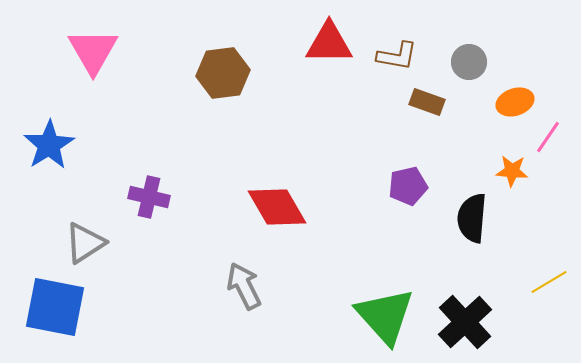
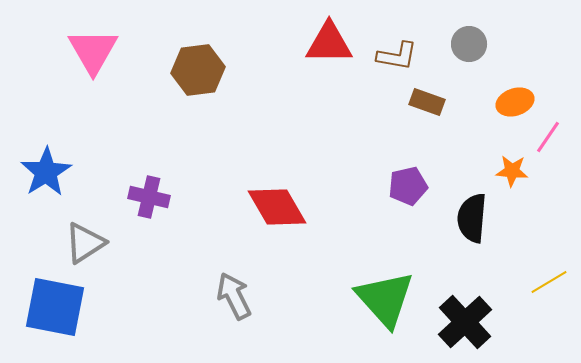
gray circle: moved 18 px up
brown hexagon: moved 25 px left, 3 px up
blue star: moved 3 px left, 27 px down
gray arrow: moved 10 px left, 10 px down
green triangle: moved 17 px up
